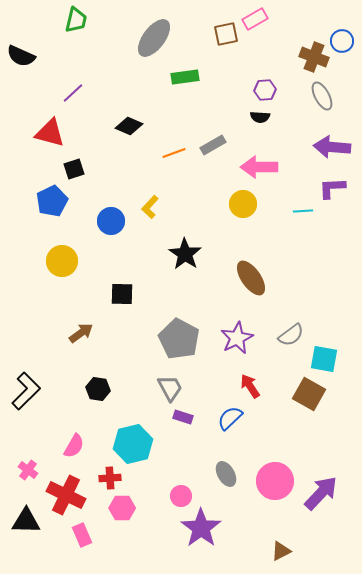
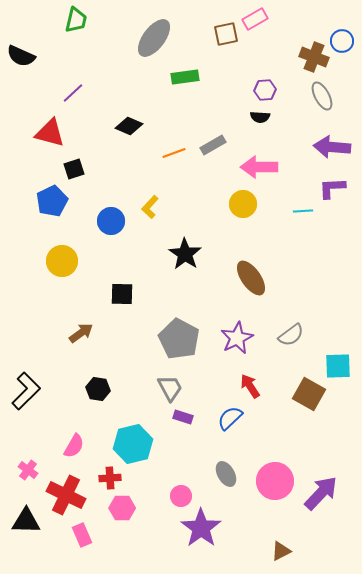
cyan square at (324, 359): moved 14 px right, 7 px down; rotated 12 degrees counterclockwise
